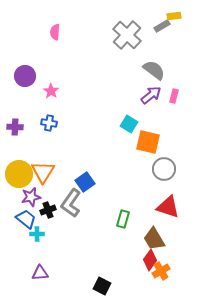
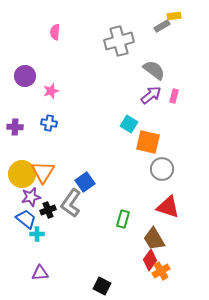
gray cross: moved 8 px left, 6 px down; rotated 32 degrees clockwise
pink star: rotated 21 degrees clockwise
gray circle: moved 2 px left
yellow circle: moved 3 px right
